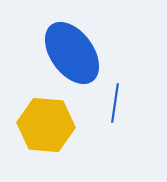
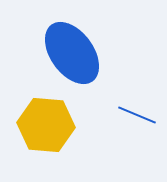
blue line: moved 22 px right, 12 px down; rotated 75 degrees counterclockwise
